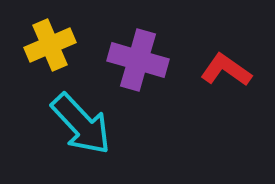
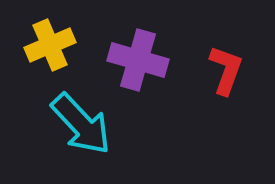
red L-shape: rotated 75 degrees clockwise
